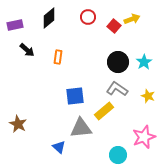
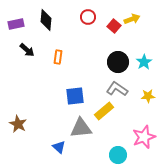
black diamond: moved 3 px left, 2 px down; rotated 45 degrees counterclockwise
purple rectangle: moved 1 px right, 1 px up
yellow star: rotated 24 degrees counterclockwise
